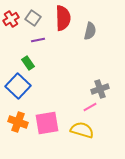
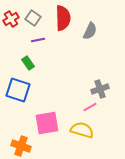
gray semicircle: rotated 12 degrees clockwise
blue square: moved 4 px down; rotated 25 degrees counterclockwise
orange cross: moved 3 px right, 24 px down
